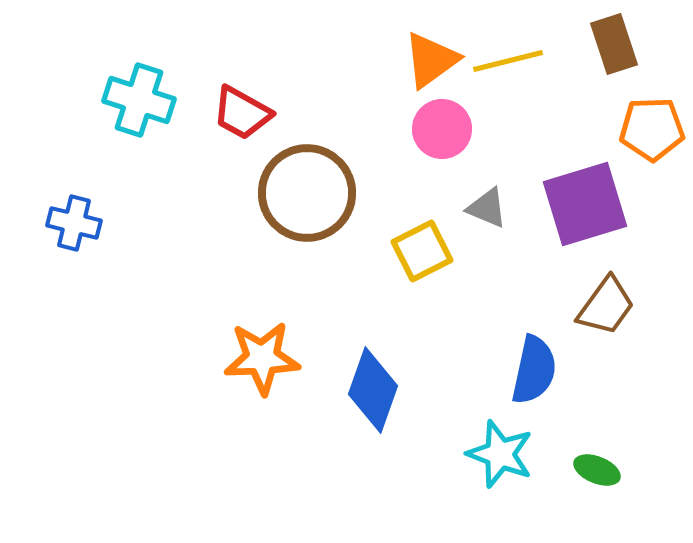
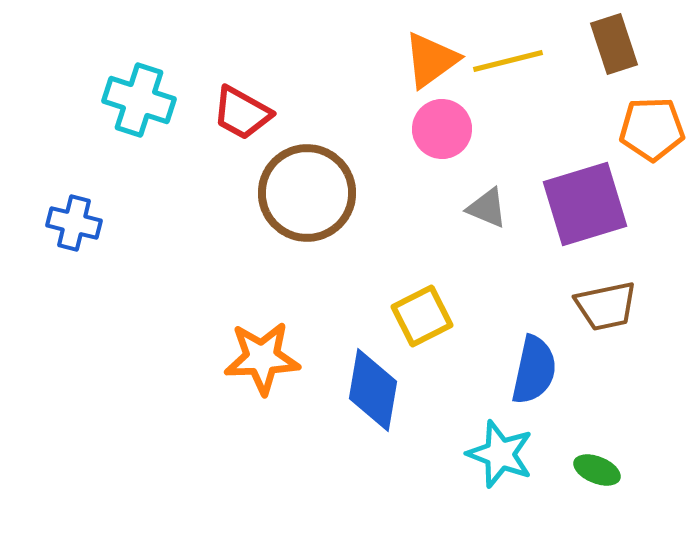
yellow square: moved 65 px down
brown trapezoid: rotated 42 degrees clockwise
blue diamond: rotated 10 degrees counterclockwise
